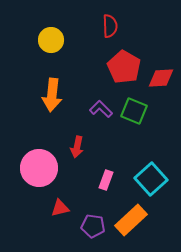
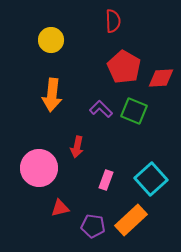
red semicircle: moved 3 px right, 5 px up
